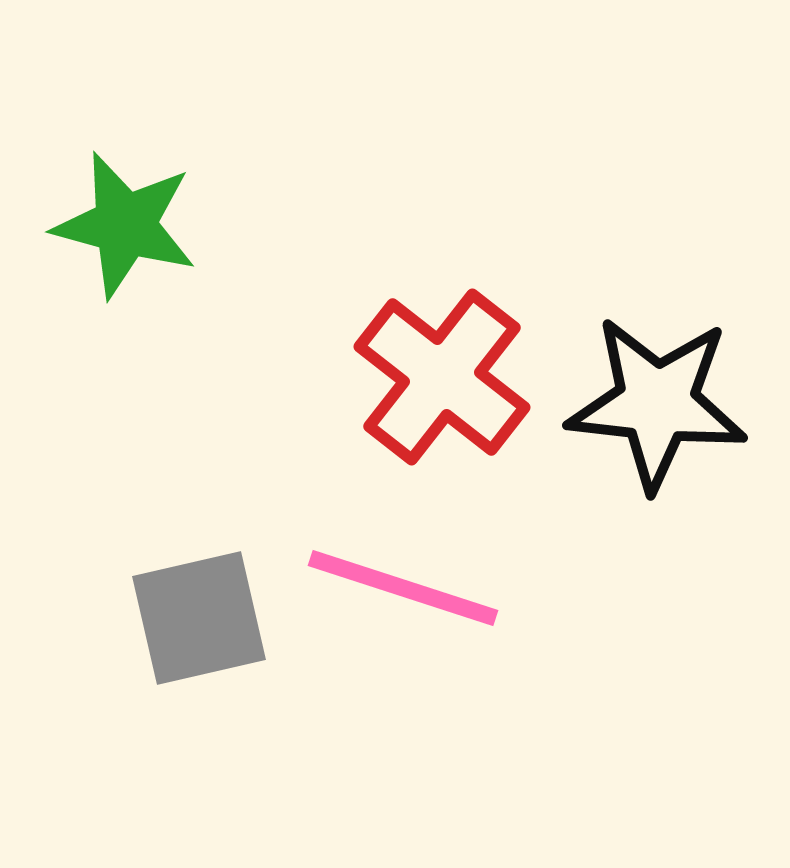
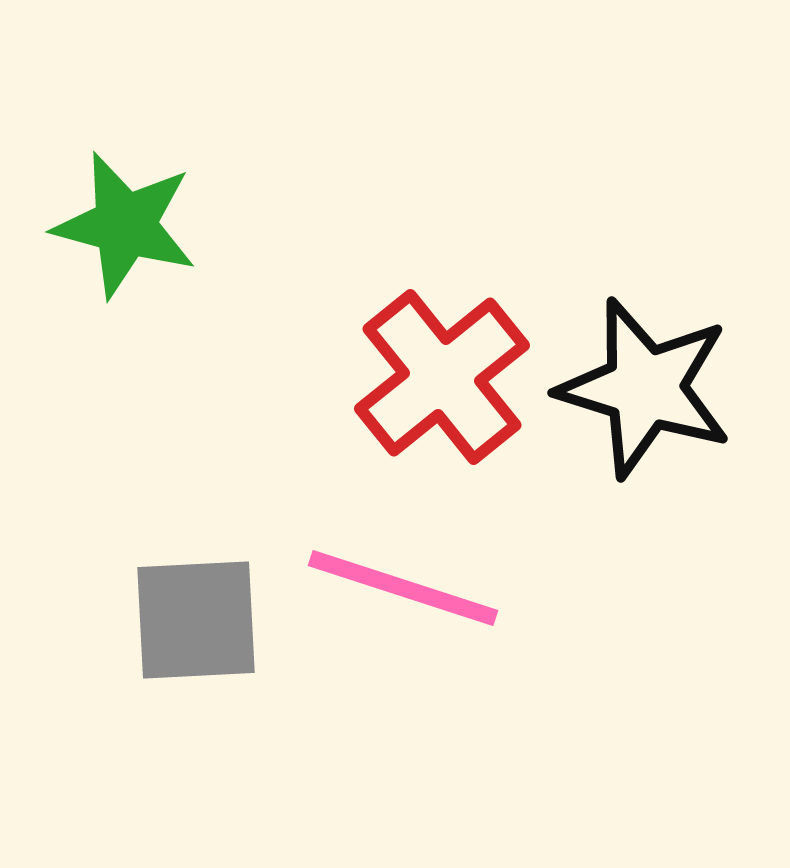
red cross: rotated 13 degrees clockwise
black star: moved 12 px left, 15 px up; rotated 11 degrees clockwise
gray square: moved 3 px left, 2 px down; rotated 10 degrees clockwise
